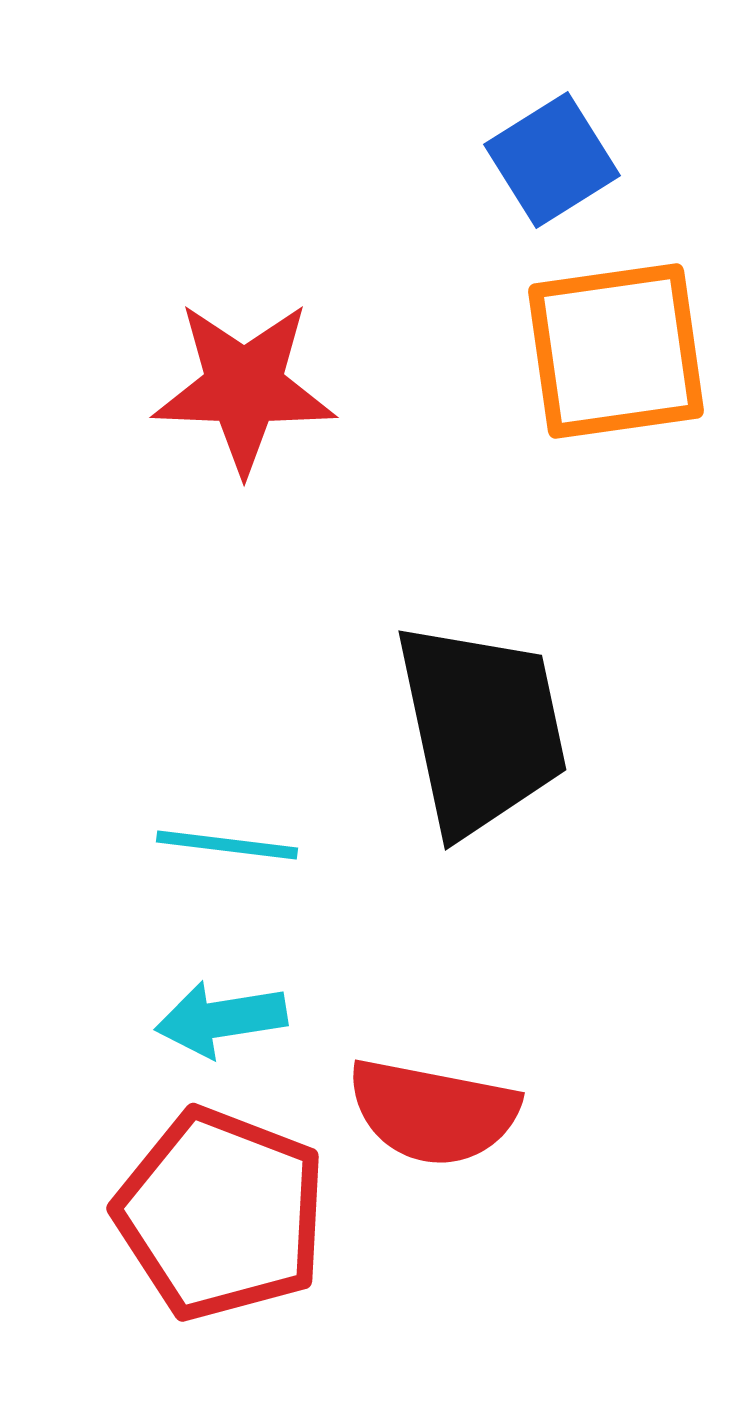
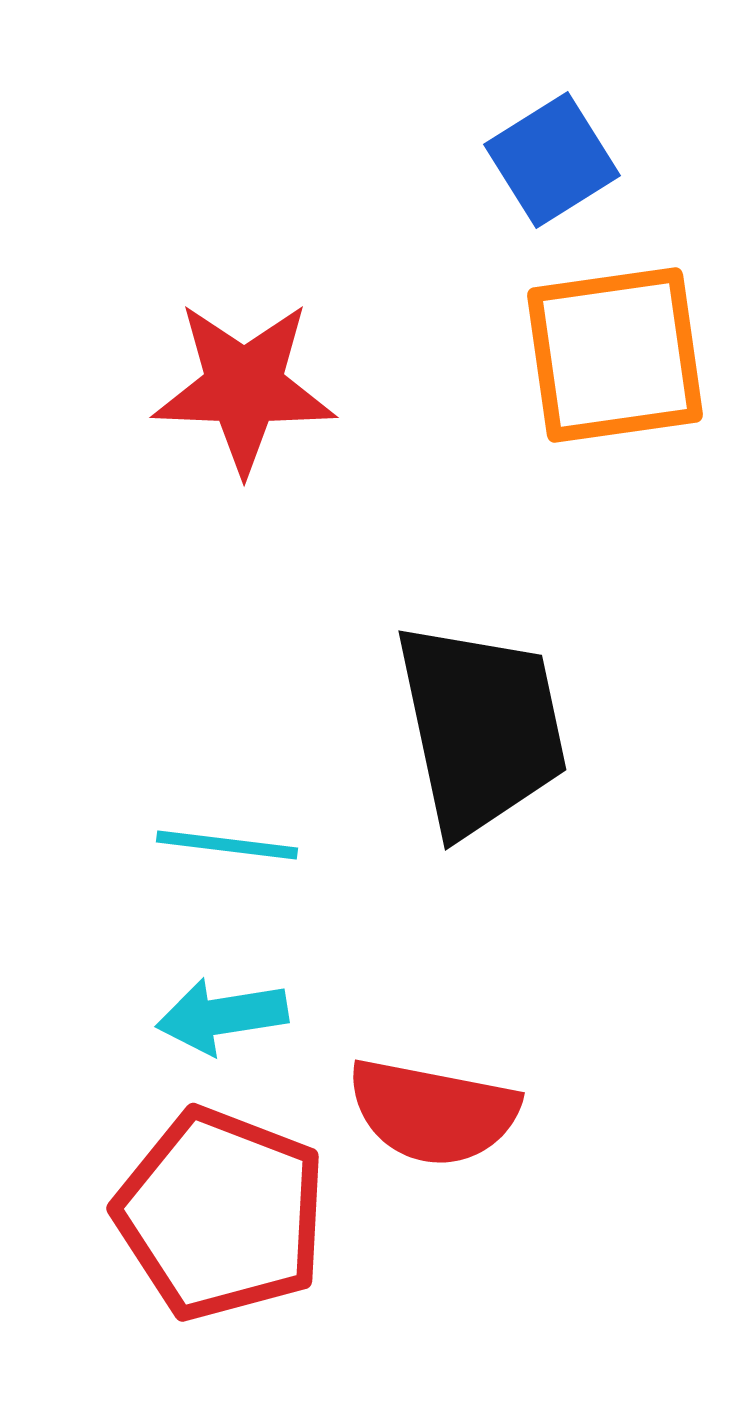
orange square: moved 1 px left, 4 px down
cyan arrow: moved 1 px right, 3 px up
